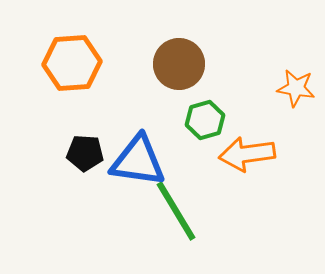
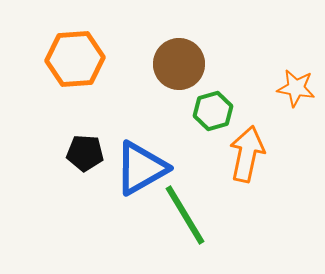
orange hexagon: moved 3 px right, 4 px up
green hexagon: moved 8 px right, 9 px up
orange arrow: rotated 110 degrees clockwise
blue triangle: moved 3 px right, 7 px down; rotated 38 degrees counterclockwise
green line: moved 9 px right, 4 px down
